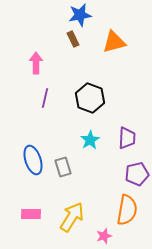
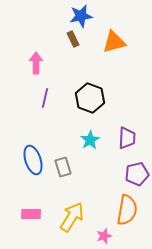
blue star: moved 1 px right, 1 px down
